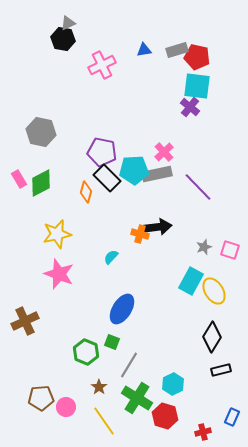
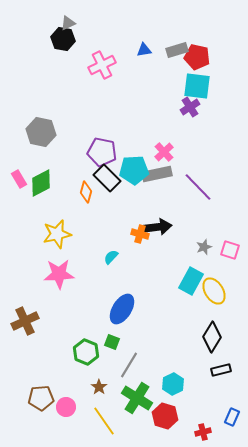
purple cross at (190, 107): rotated 18 degrees clockwise
pink star at (59, 274): rotated 24 degrees counterclockwise
